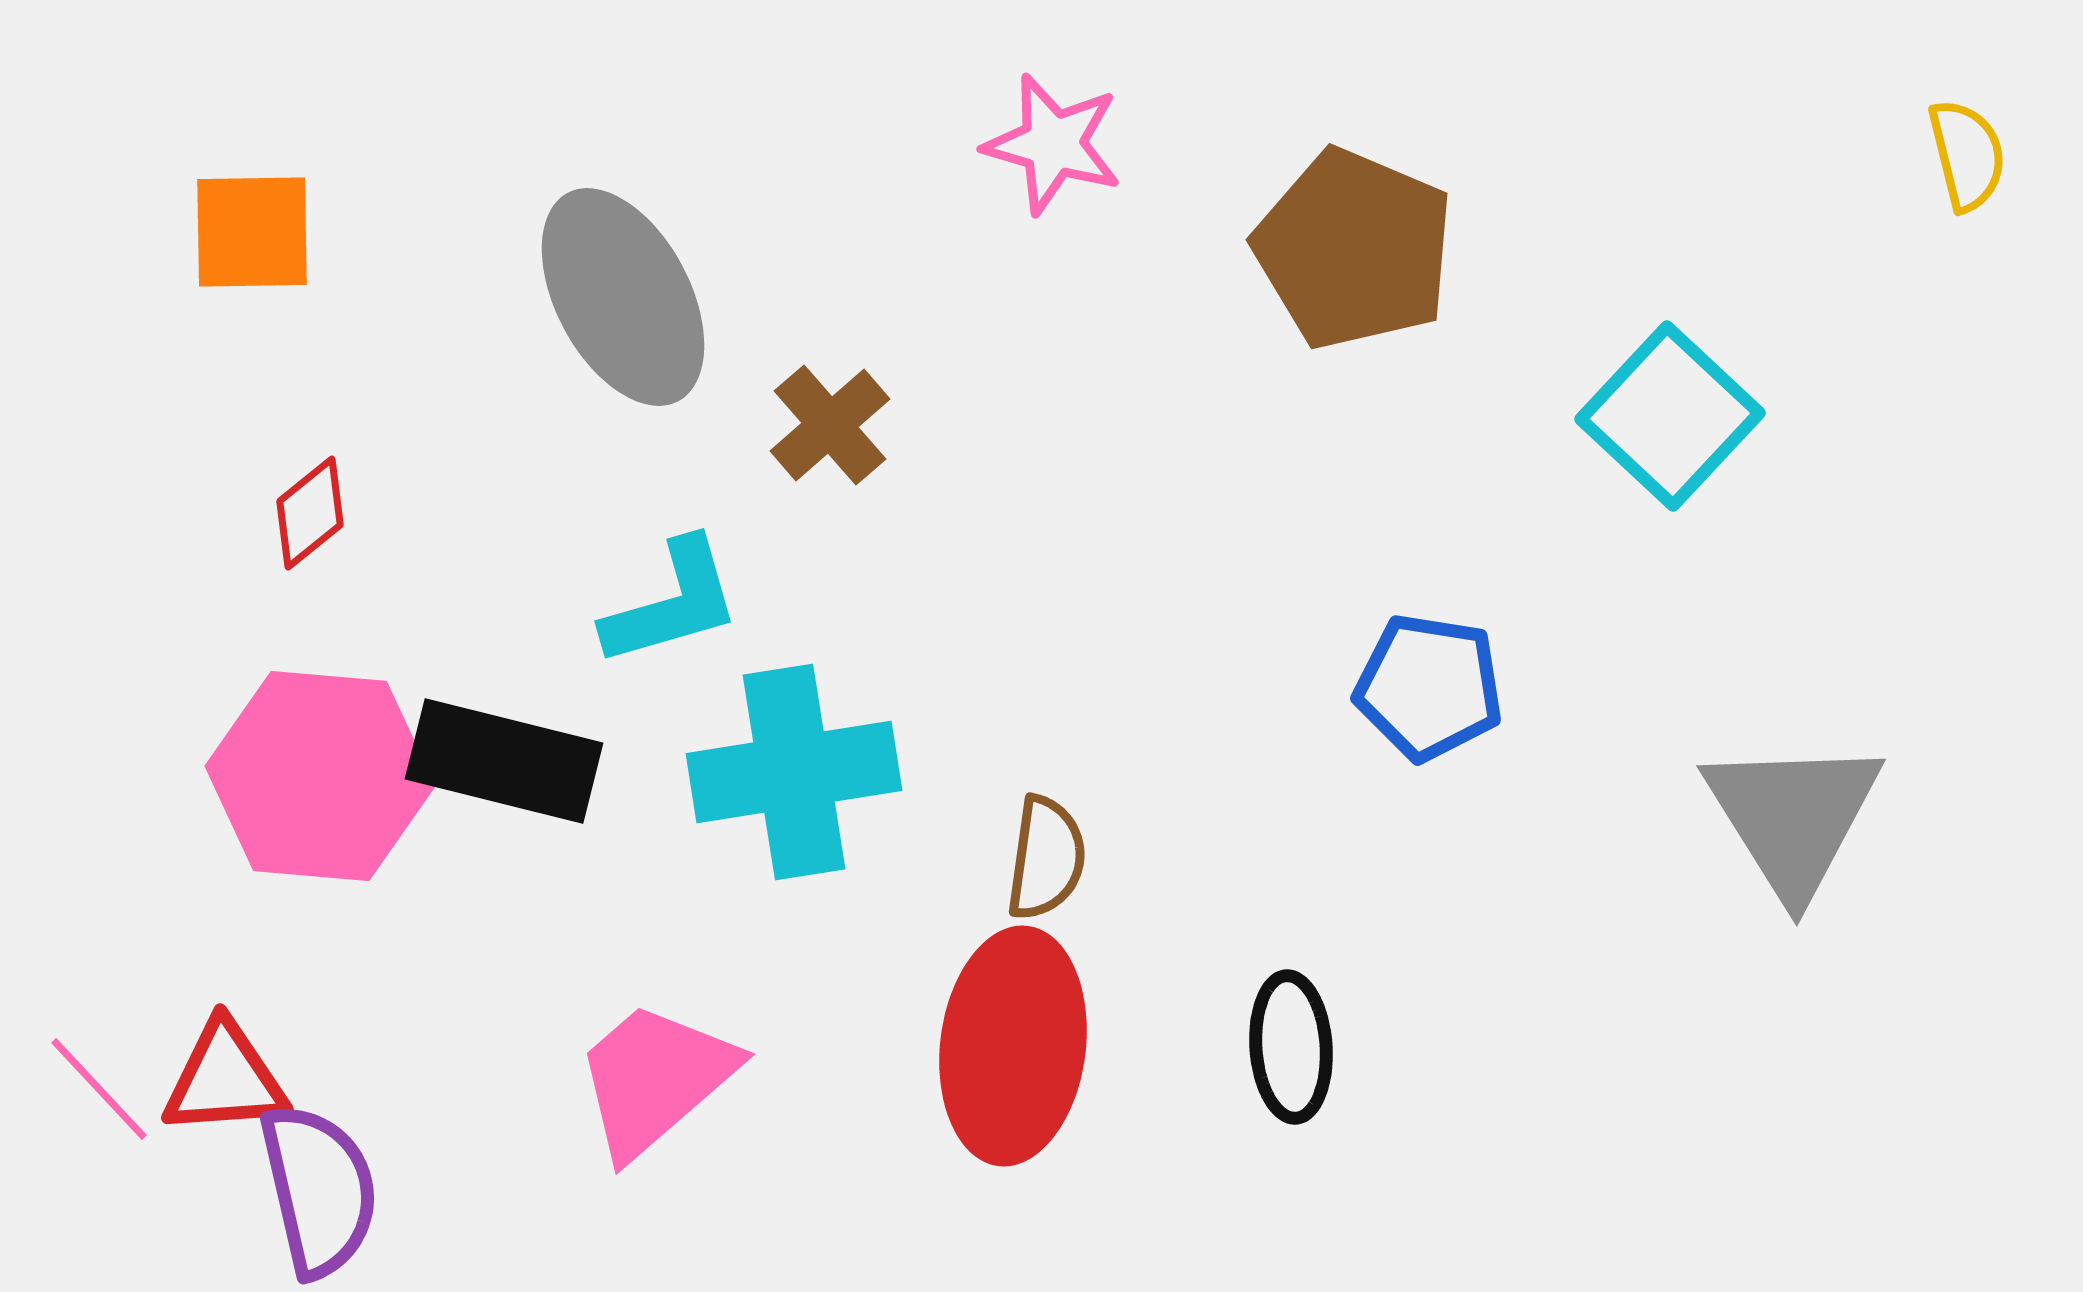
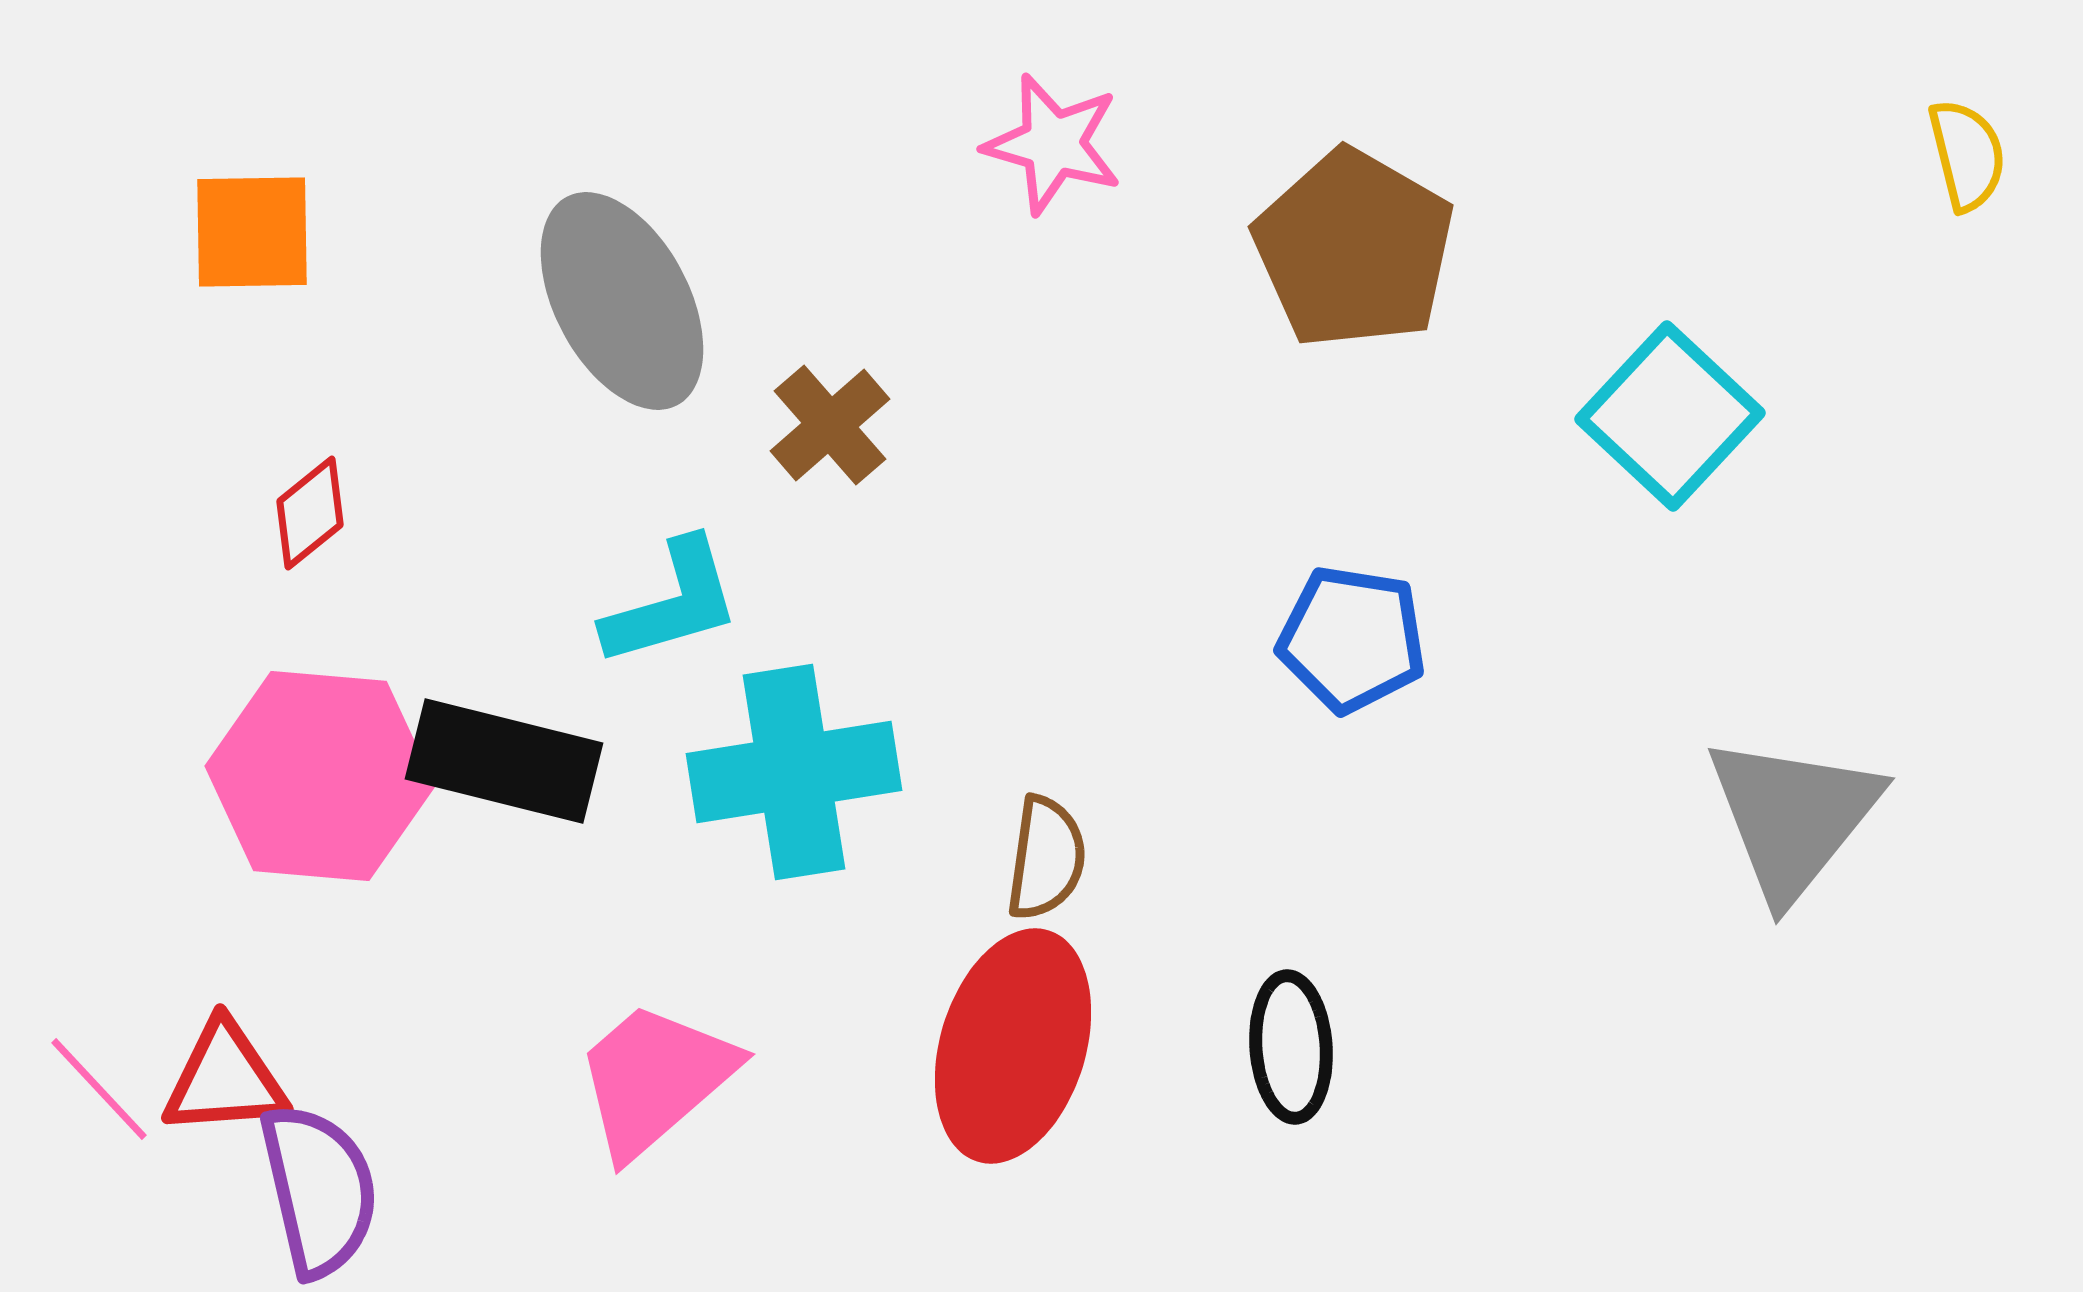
brown pentagon: rotated 7 degrees clockwise
gray ellipse: moved 1 px left, 4 px down
blue pentagon: moved 77 px left, 48 px up
gray triangle: rotated 11 degrees clockwise
red ellipse: rotated 10 degrees clockwise
